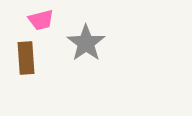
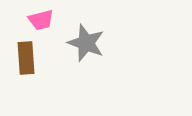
gray star: rotated 15 degrees counterclockwise
